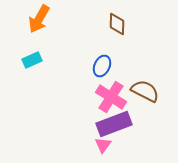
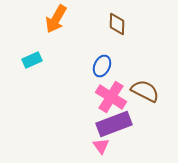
orange arrow: moved 17 px right
pink triangle: moved 2 px left, 1 px down; rotated 12 degrees counterclockwise
